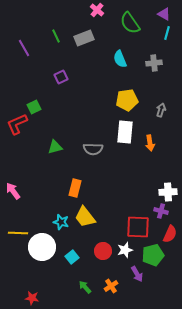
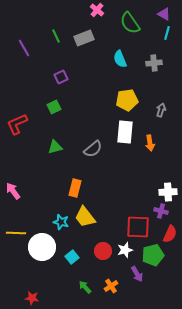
green square: moved 20 px right
gray semicircle: rotated 42 degrees counterclockwise
yellow line: moved 2 px left
